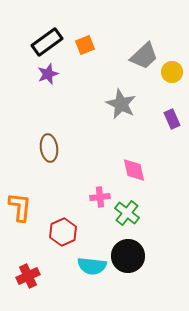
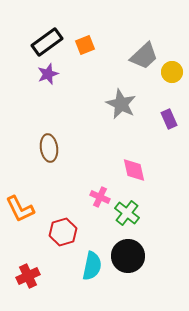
purple rectangle: moved 3 px left
pink cross: rotated 30 degrees clockwise
orange L-shape: moved 2 px down; rotated 148 degrees clockwise
red hexagon: rotated 8 degrees clockwise
cyan semicircle: rotated 84 degrees counterclockwise
